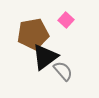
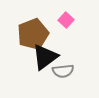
brown pentagon: rotated 12 degrees counterclockwise
gray semicircle: rotated 125 degrees clockwise
